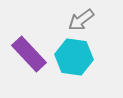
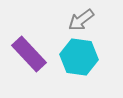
cyan hexagon: moved 5 px right
